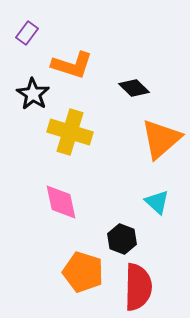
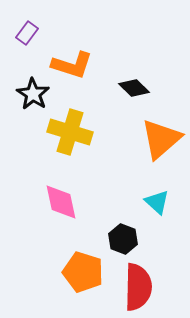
black hexagon: moved 1 px right
